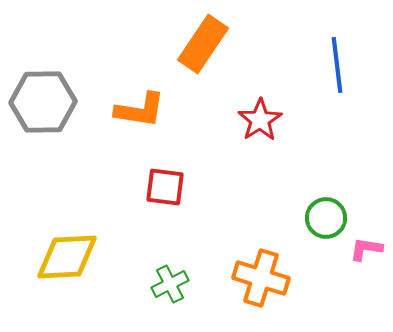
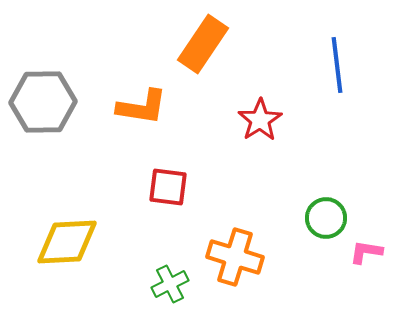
orange L-shape: moved 2 px right, 3 px up
red square: moved 3 px right
pink L-shape: moved 3 px down
yellow diamond: moved 15 px up
orange cross: moved 26 px left, 21 px up
